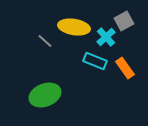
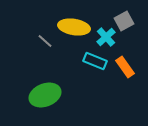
orange rectangle: moved 1 px up
